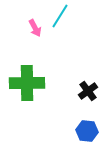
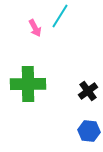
green cross: moved 1 px right, 1 px down
blue hexagon: moved 2 px right
